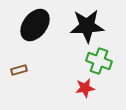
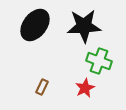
black star: moved 3 px left
brown rectangle: moved 23 px right, 17 px down; rotated 49 degrees counterclockwise
red star: rotated 18 degrees counterclockwise
